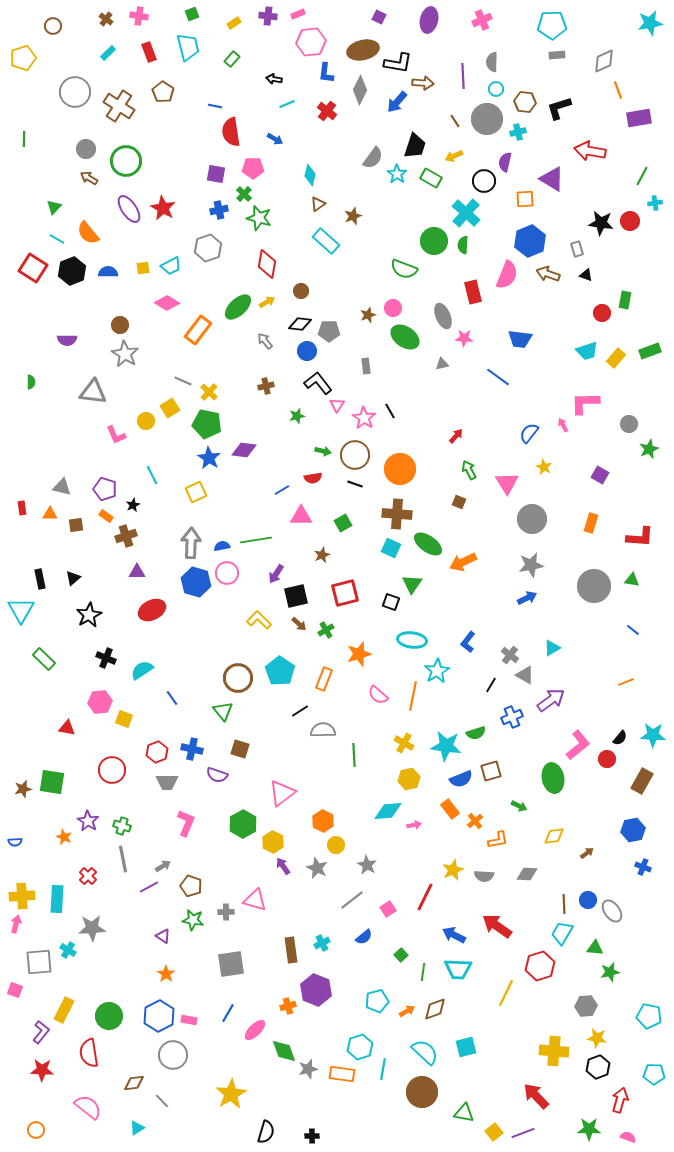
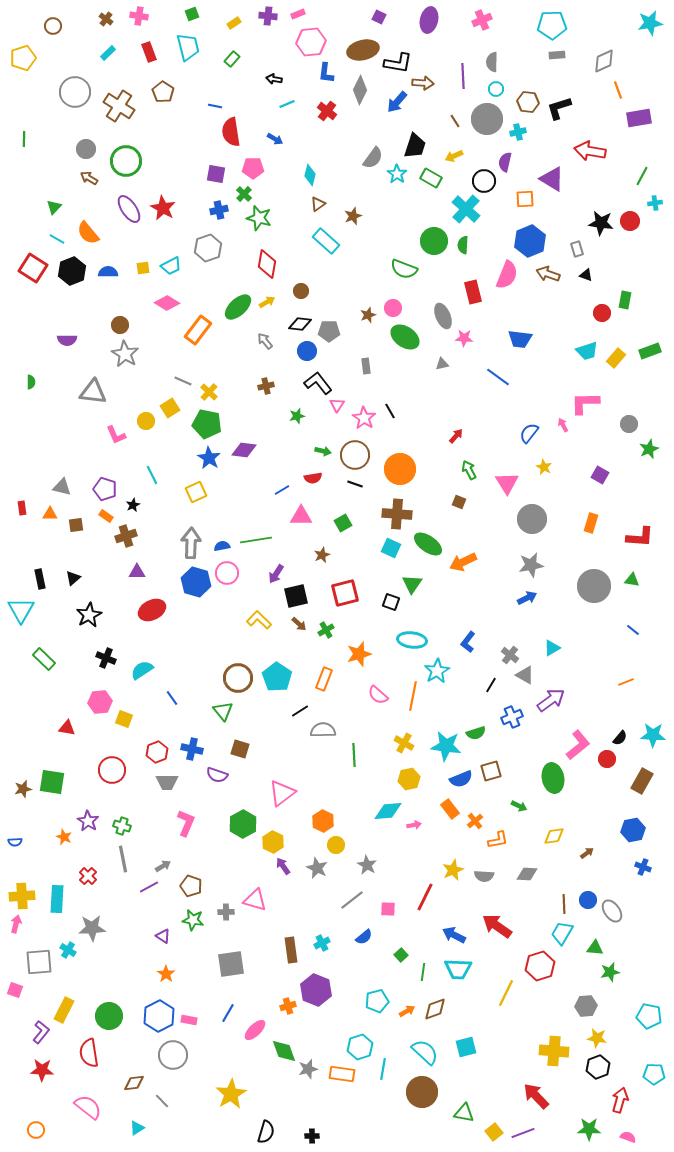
brown hexagon at (525, 102): moved 3 px right
cyan cross at (466, 213): moved 4 px up
cyan pentagon at (280, 671): moved 3 px left, 6 px down
pink square at (388, 909): rotated 35 degrees clockwise
